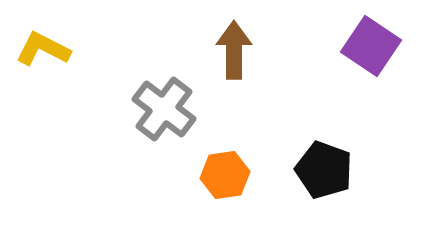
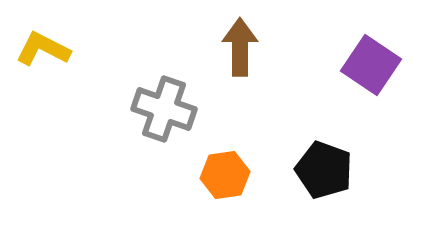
purple square: moved 19 px down
brown arrow: moved 6 px right, 3 px up
gray cross: rotated 18 degrees counterclockwise
